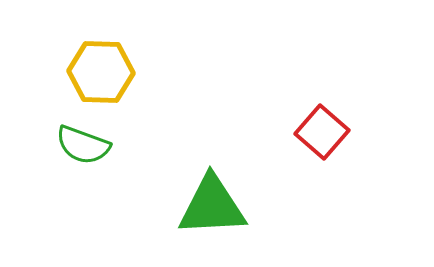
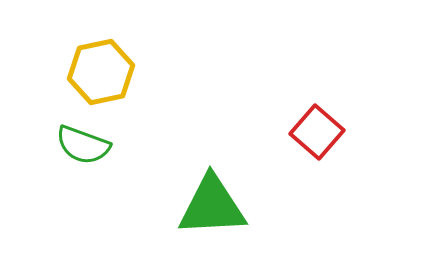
yellow hexagon: rotated 14 degrees counterclockwise
red square: moved 5 px left
